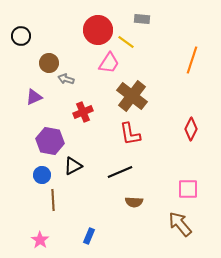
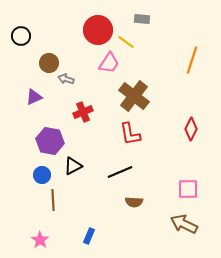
brown cross: moved 2 px right
brown arrow: moved 4 px right; rotated 24 degrees counterclockwise
